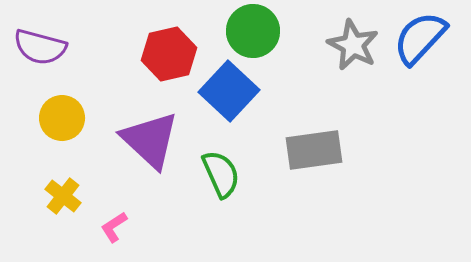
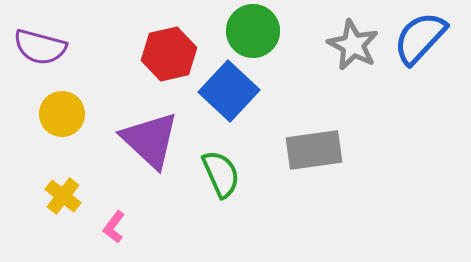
yellow circle: moved 4 px up
pink L-shape: rotated 20 degrees counterclockwise
